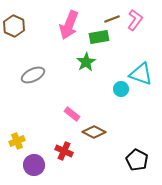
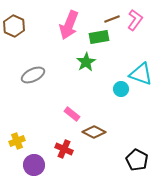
red cross: moved 2 px up
